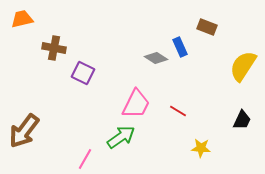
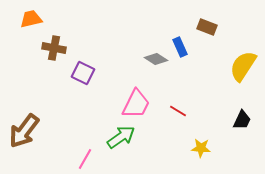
orange trapezoid: moved 9 px right
gray diamond: moved 1 px down
